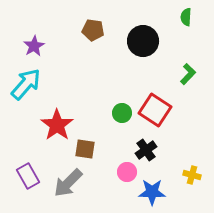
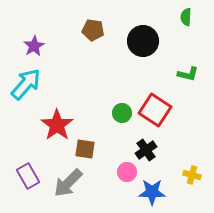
green L-shape: rotated 60 degrees clockwise
